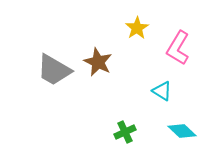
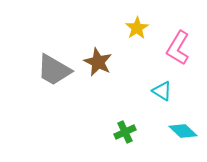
cyan diamond: moved 1 px right
